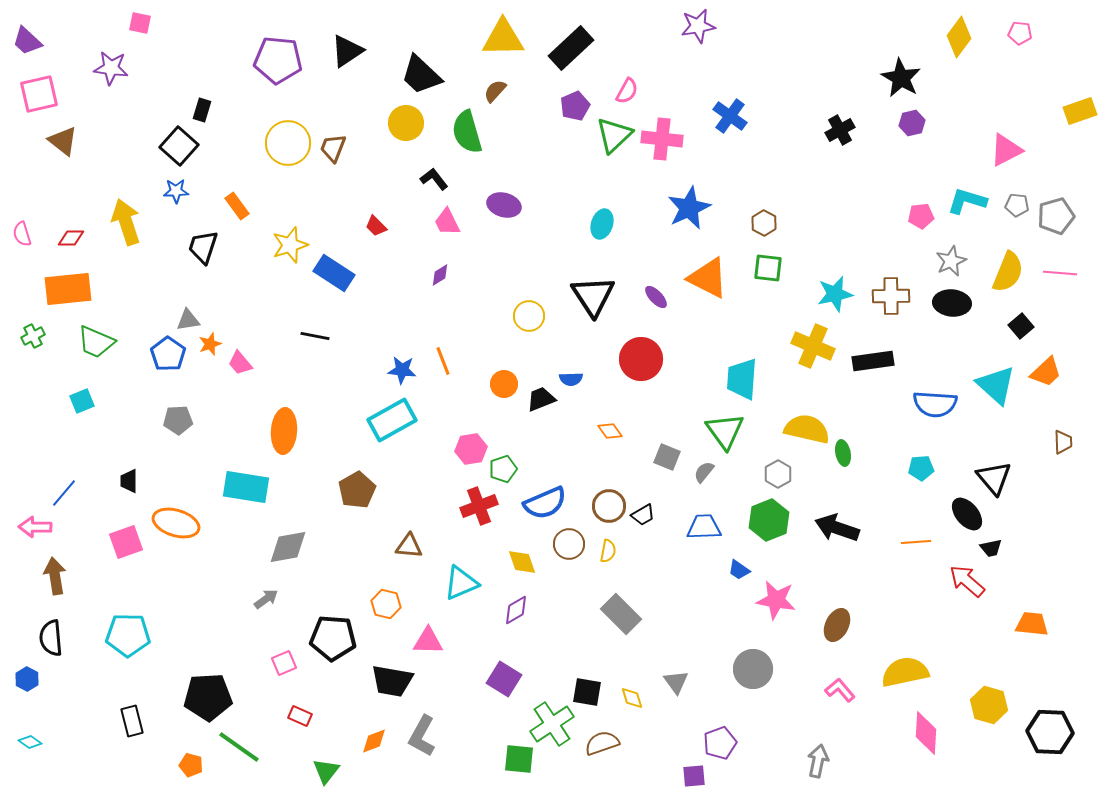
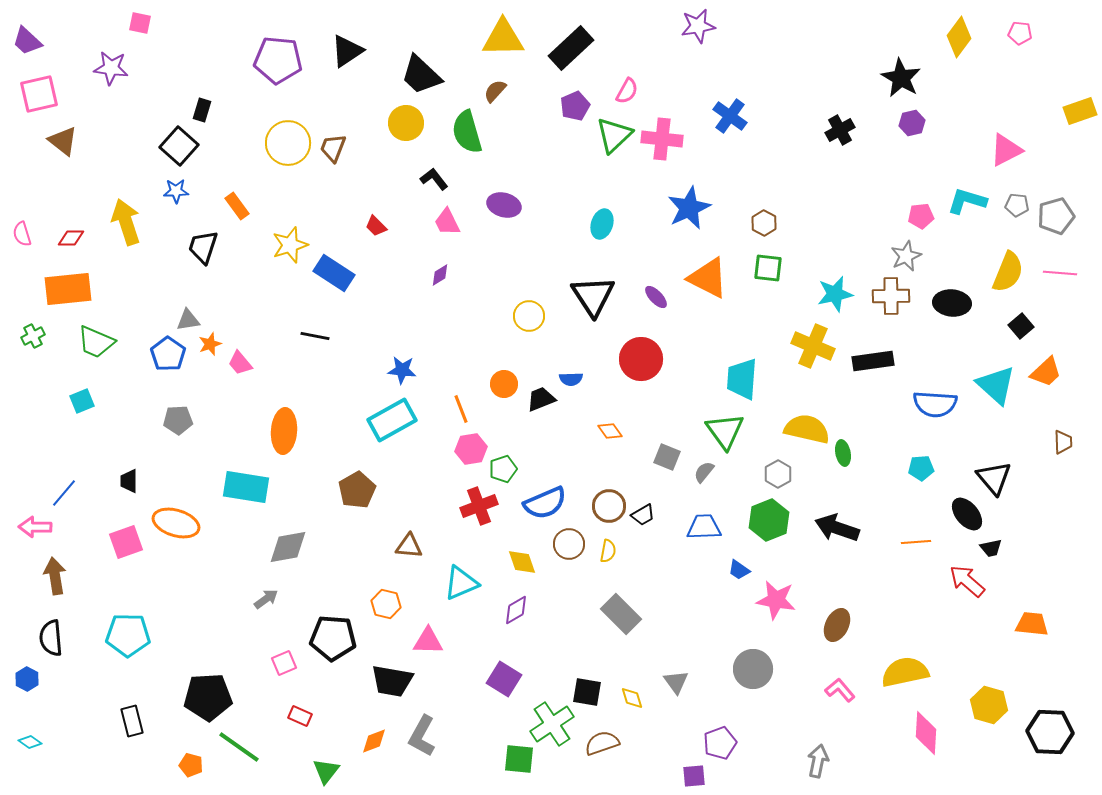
gray star at (951, 261): moved 45 px left, 5 px up
orange line at (443, 361): moved 18 px right, 48 px down
